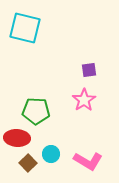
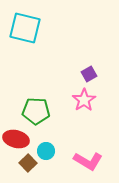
purple square: moved 4 px down; rotated 21 degrees counterclockwise
red ellipse: moved 1 px left, 1 px down; rotated 10 degrees clockwise
cyan circle: moved 5 px left, 3 px up
